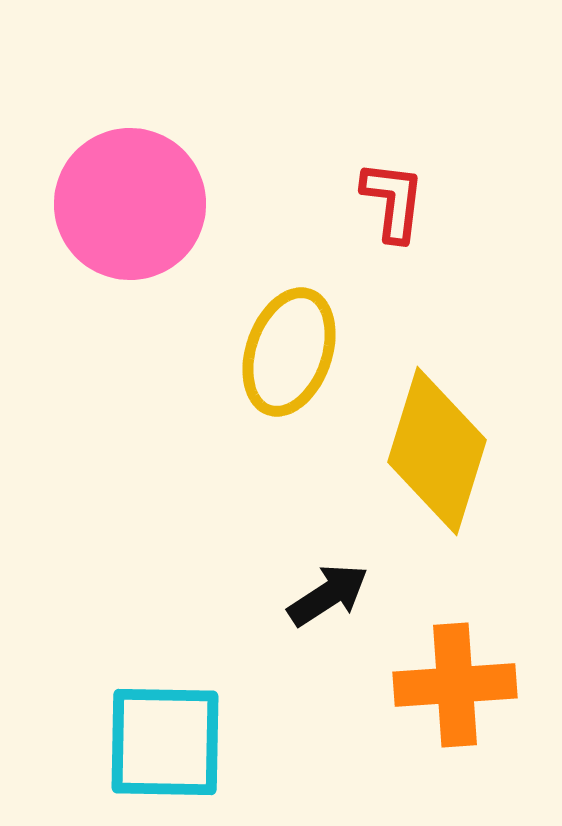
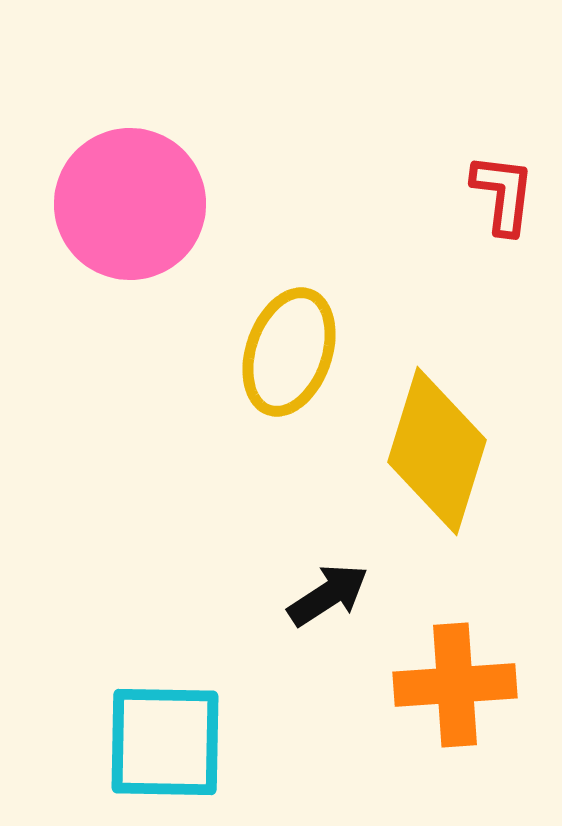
red L-shape: moved 110 px right, 7 px up
